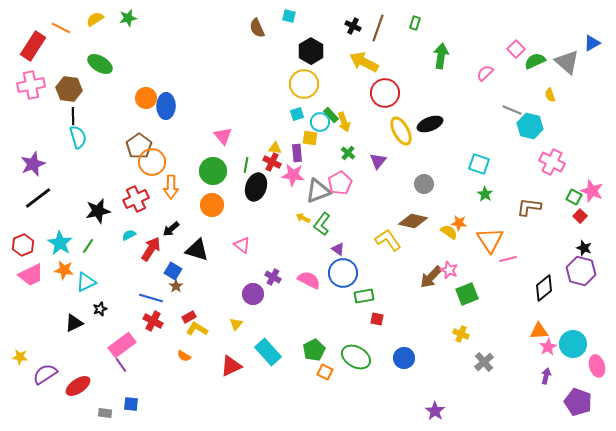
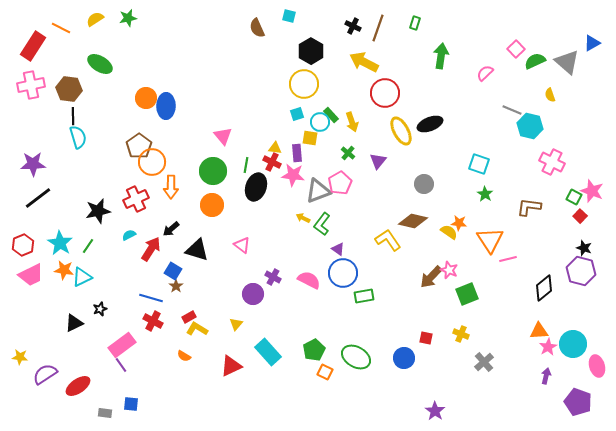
yellow arrow at (344, 122): moved 8 px right
purple star at (33, 164): rotated 20 degrees clockwise
cyan triangle at (86, 282): moved 4 px left, 5 px up
red square at (377, 319): moved 49 px right, 19 px down
